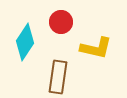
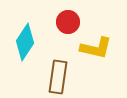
red circle: moved 7 px right
